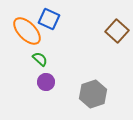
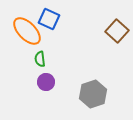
green semicircle: rotated 140 degrees counterclockwise
